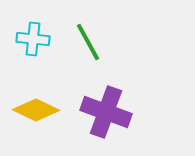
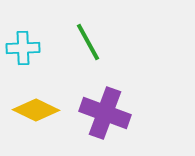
cyan cross: moved 10 px left, 9 px down; rotated 8 degrees counterclockwise
purple cross: moved 1 px left, 1 px down
